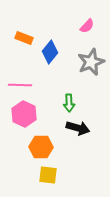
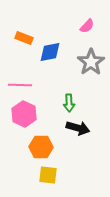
blue diamond: rotated 40 degrees clockwise
gray star: rotated 12 degrees counterclockwise
